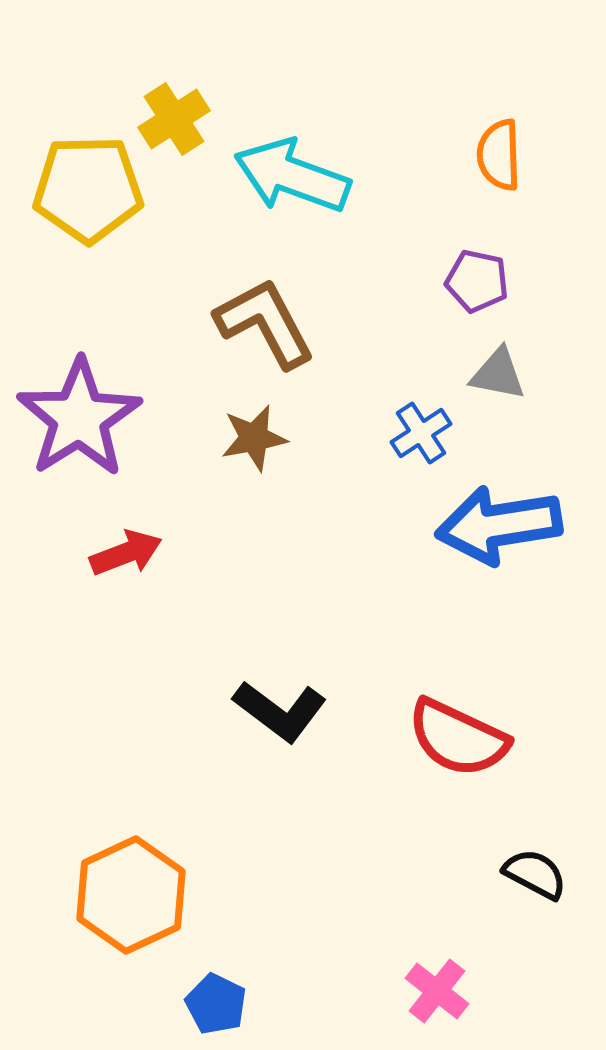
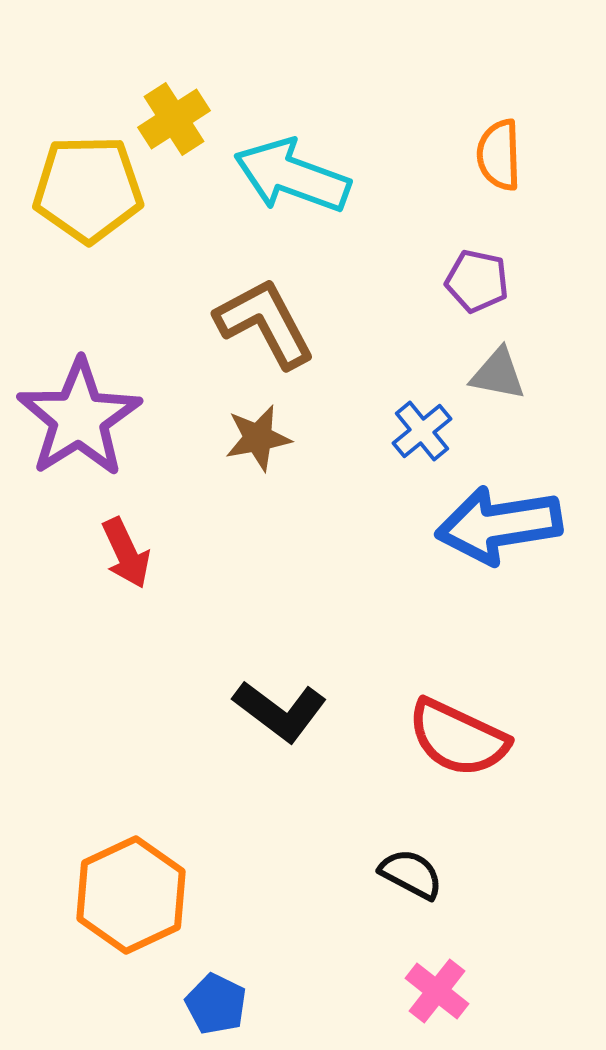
blue cross: moved 1 px right, 2 px up; rotated 6 degrees counterclockwise
brown star: moved 4 px right
red arrow: rotated 86 degrees clockwise
black semicircle: moved 124 px left
